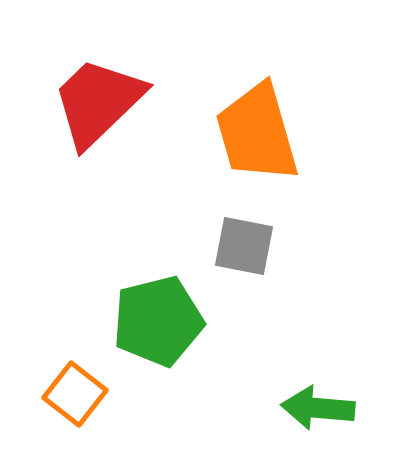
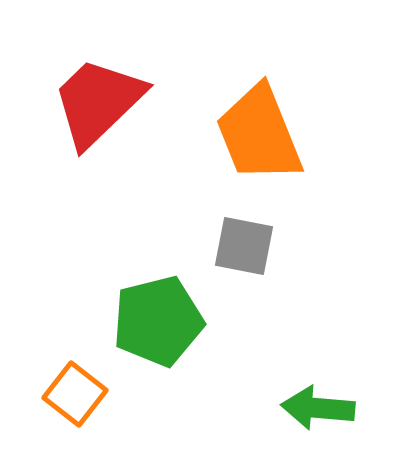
orange trapezoid: moved 2 px right, 1 px down; rotated 6 degrees counterclockwise
